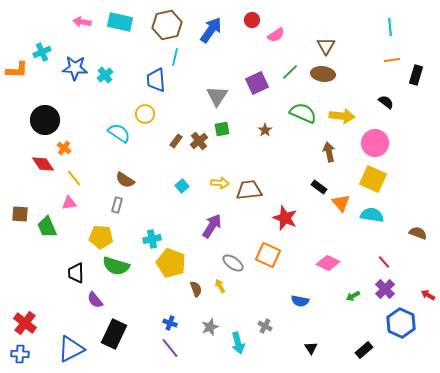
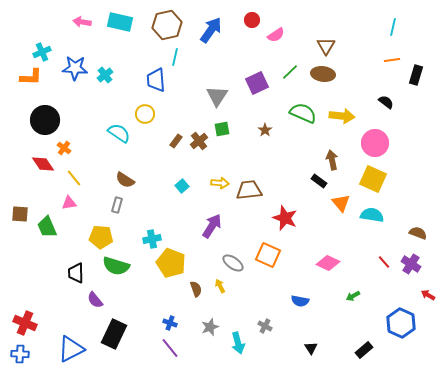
cyan line at (390, 27): moved 3 px right; rotated 18 degrees clockwise
orange L-shape at (17, 70): moved 14 px right, 7 px down
brown arrow at (329, 152): moved 3 px right, 8 px down
black rectangle at (319, 187): moved 6 px up
purple cross at (385, 289): moved 26 px right, 25 px up; rotated 12 degrees counterclockwise
red cross at (25, 323): rotated 15 degrees counterclockwise
